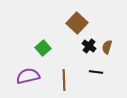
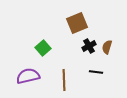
brown square: rotated 25 degrees clockwise
black cross: rotated 24 degrees clockwise
